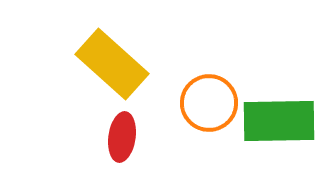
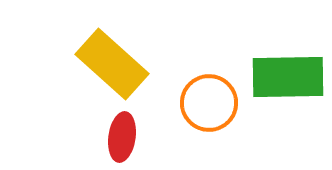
green rectangle: moved 9 px right, 44 px up
